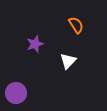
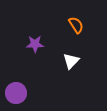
purple star: rotated 18 degrees clockwise
white triangle: moved 3 px right
